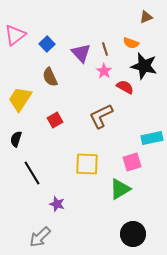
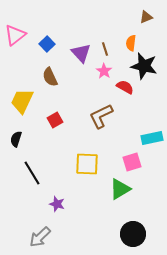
orange semicircle: rotated 77 degrees clockwise
yellow trapezoid: moved 2 px right, 2 px down; rotated 8 degrees counterclockwise
